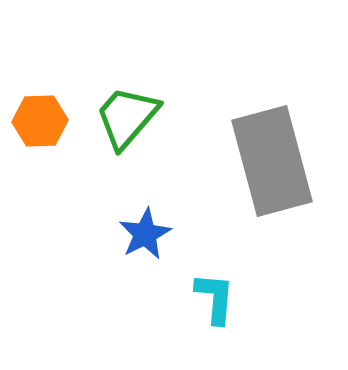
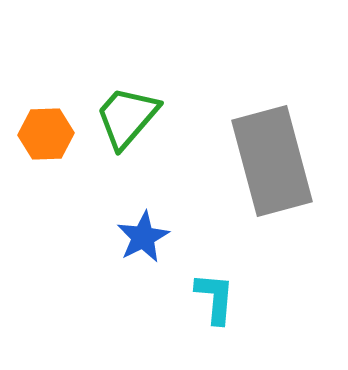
orange hexagon: moved 6 px right, 13 px down
blue star: moved 2 px left, 3 px down
